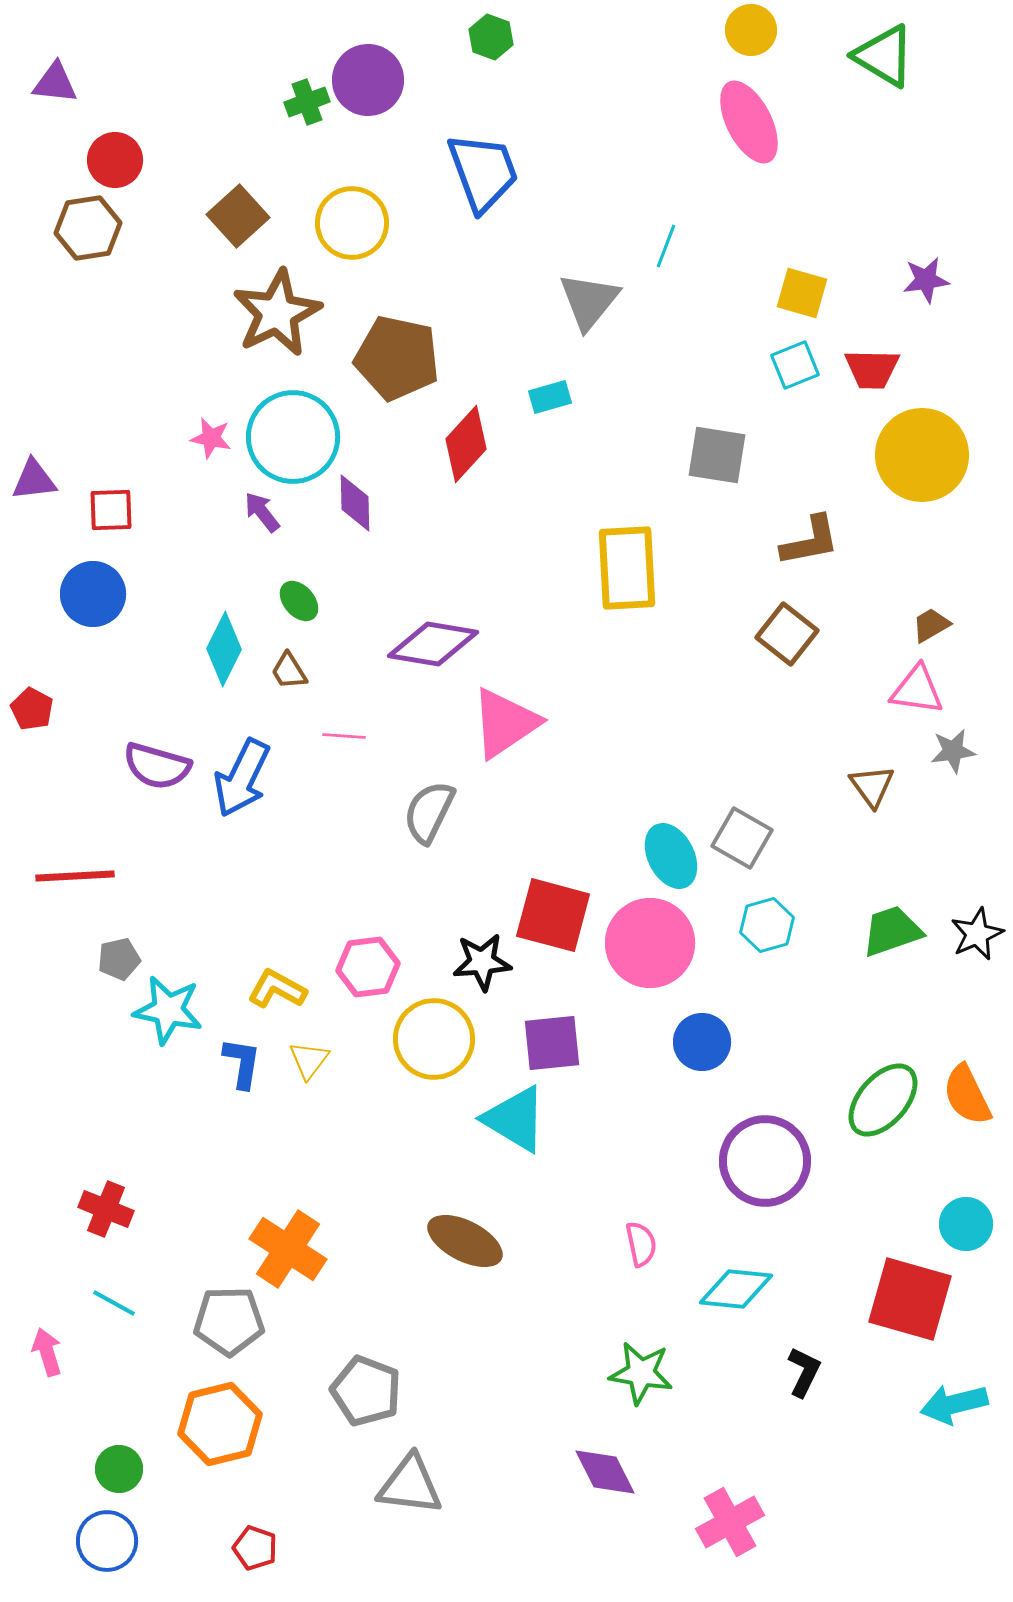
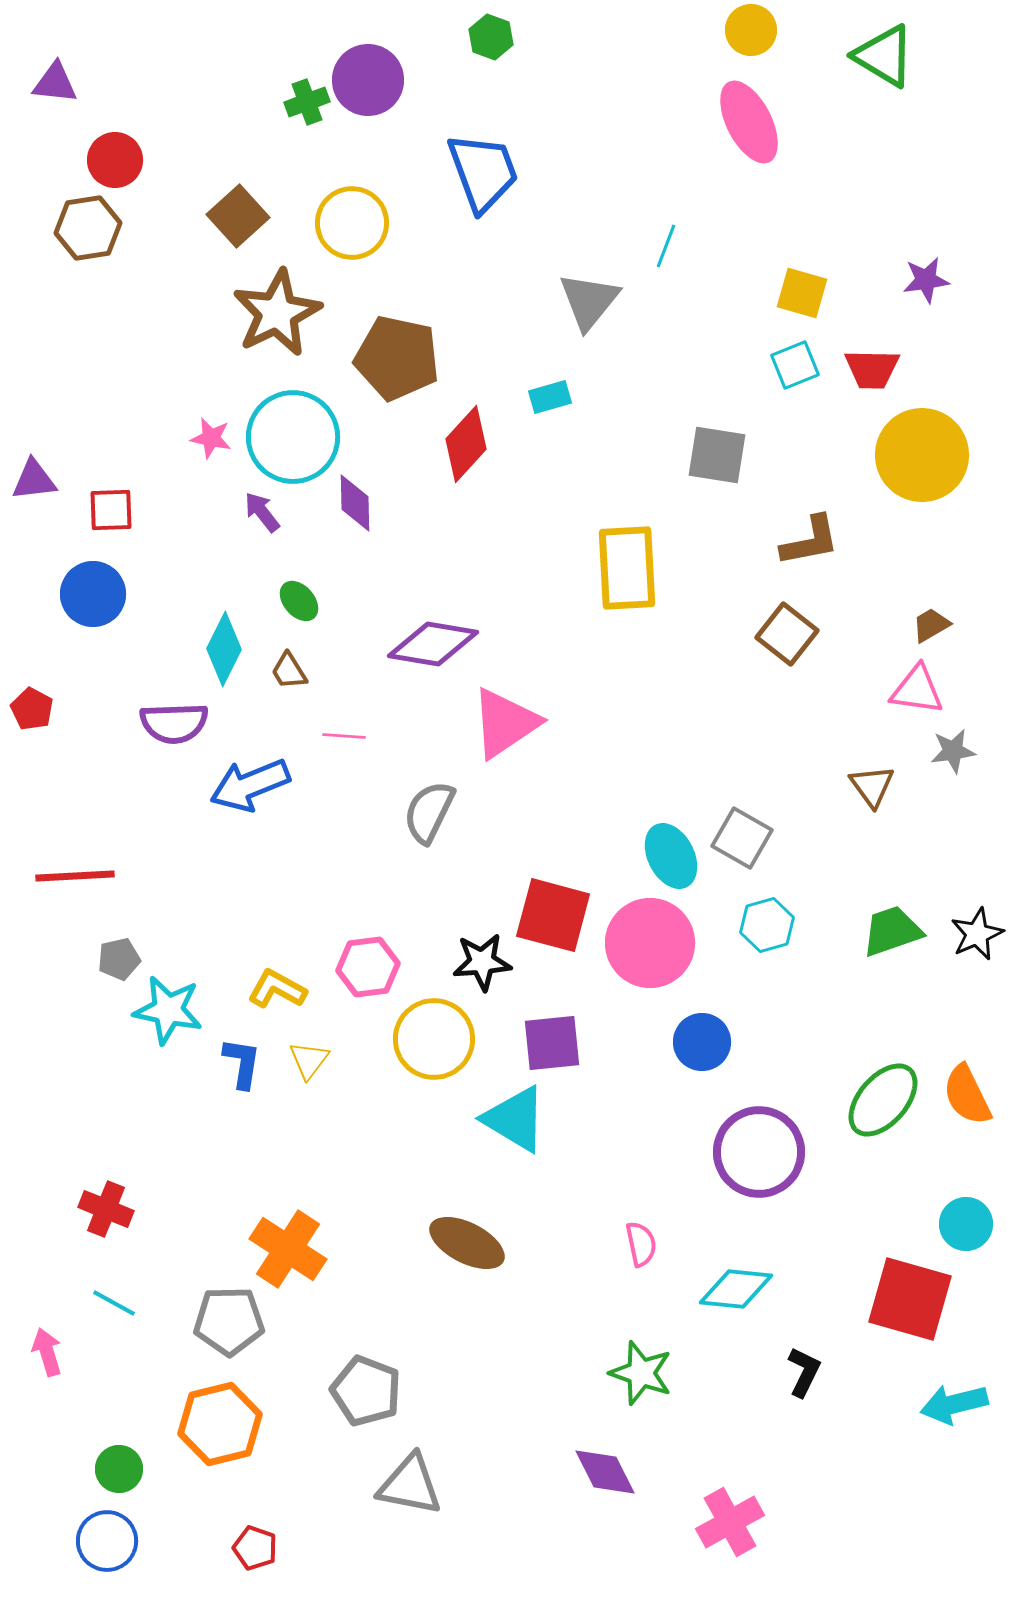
purple semicircle at (157, 766): moved 17 px right, 43 px up; rotated 18 degrees counterclockwise
blue arrow at (242, 778): moved 8 px right, 7 px down; rotated 42 degrees clockwise
purple circle at (765, 1161): moved 6 px left, 9 px up
brown ellipse at (465, 1241): moved 2 px right, 2 px down
green star at (641, 1373): rotated 10 degrees clockwise
gray triangle at (410, 1485): rotated 4 degrees clockwise
